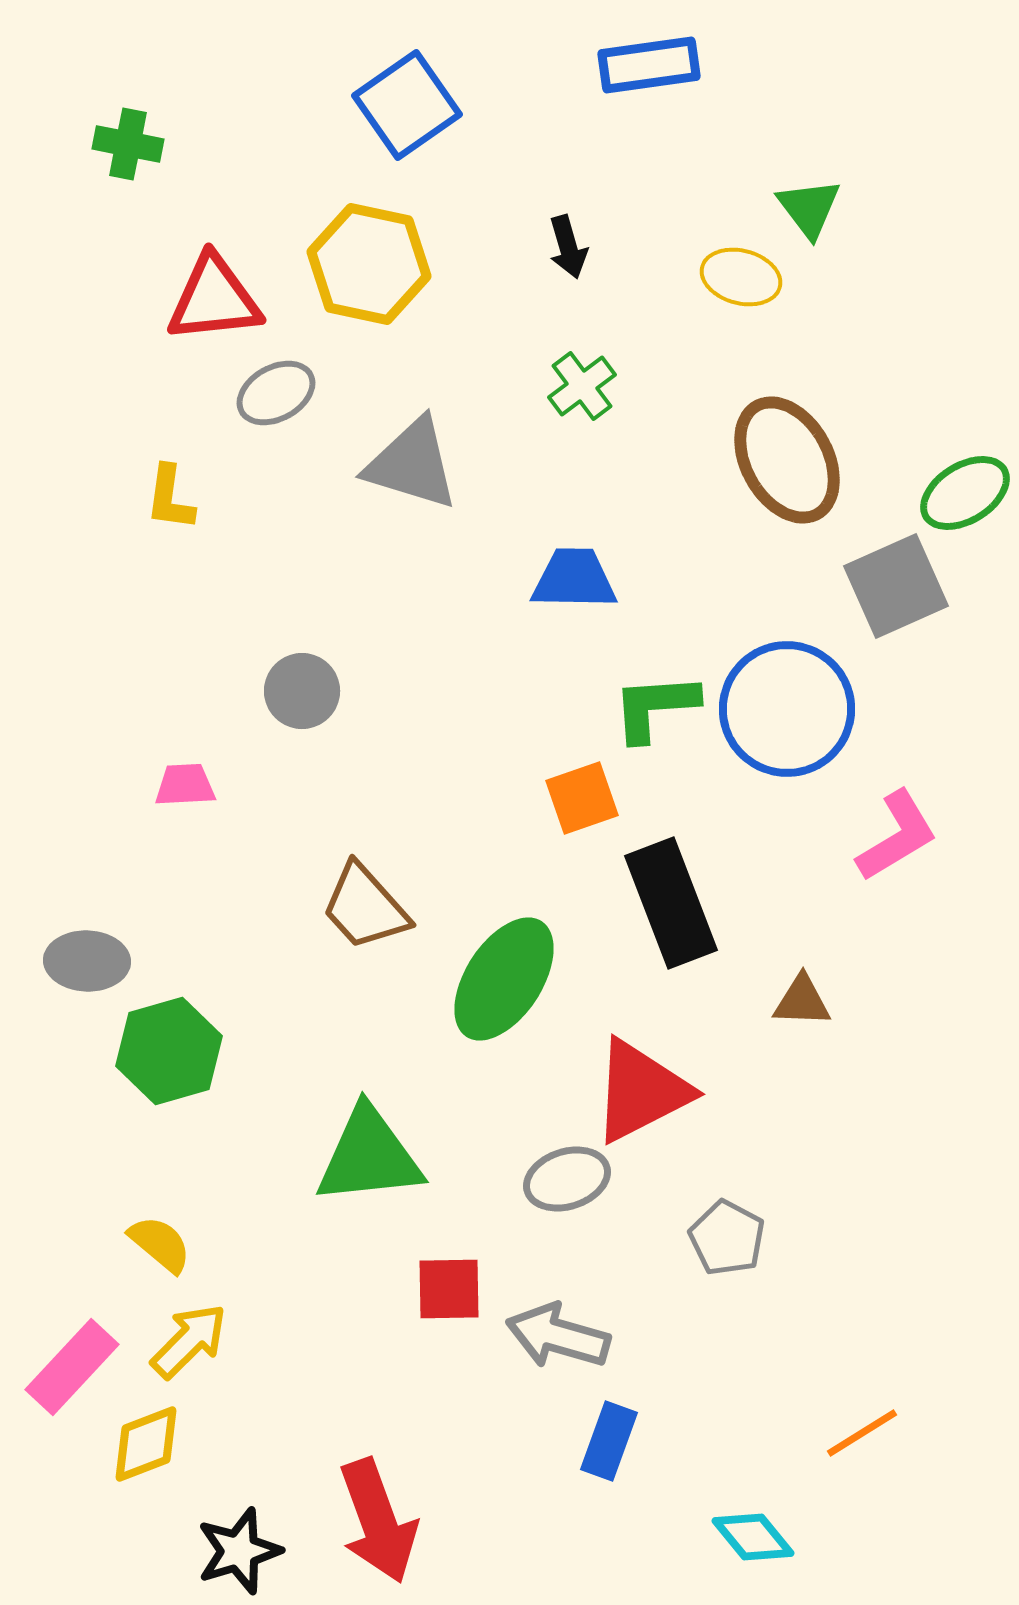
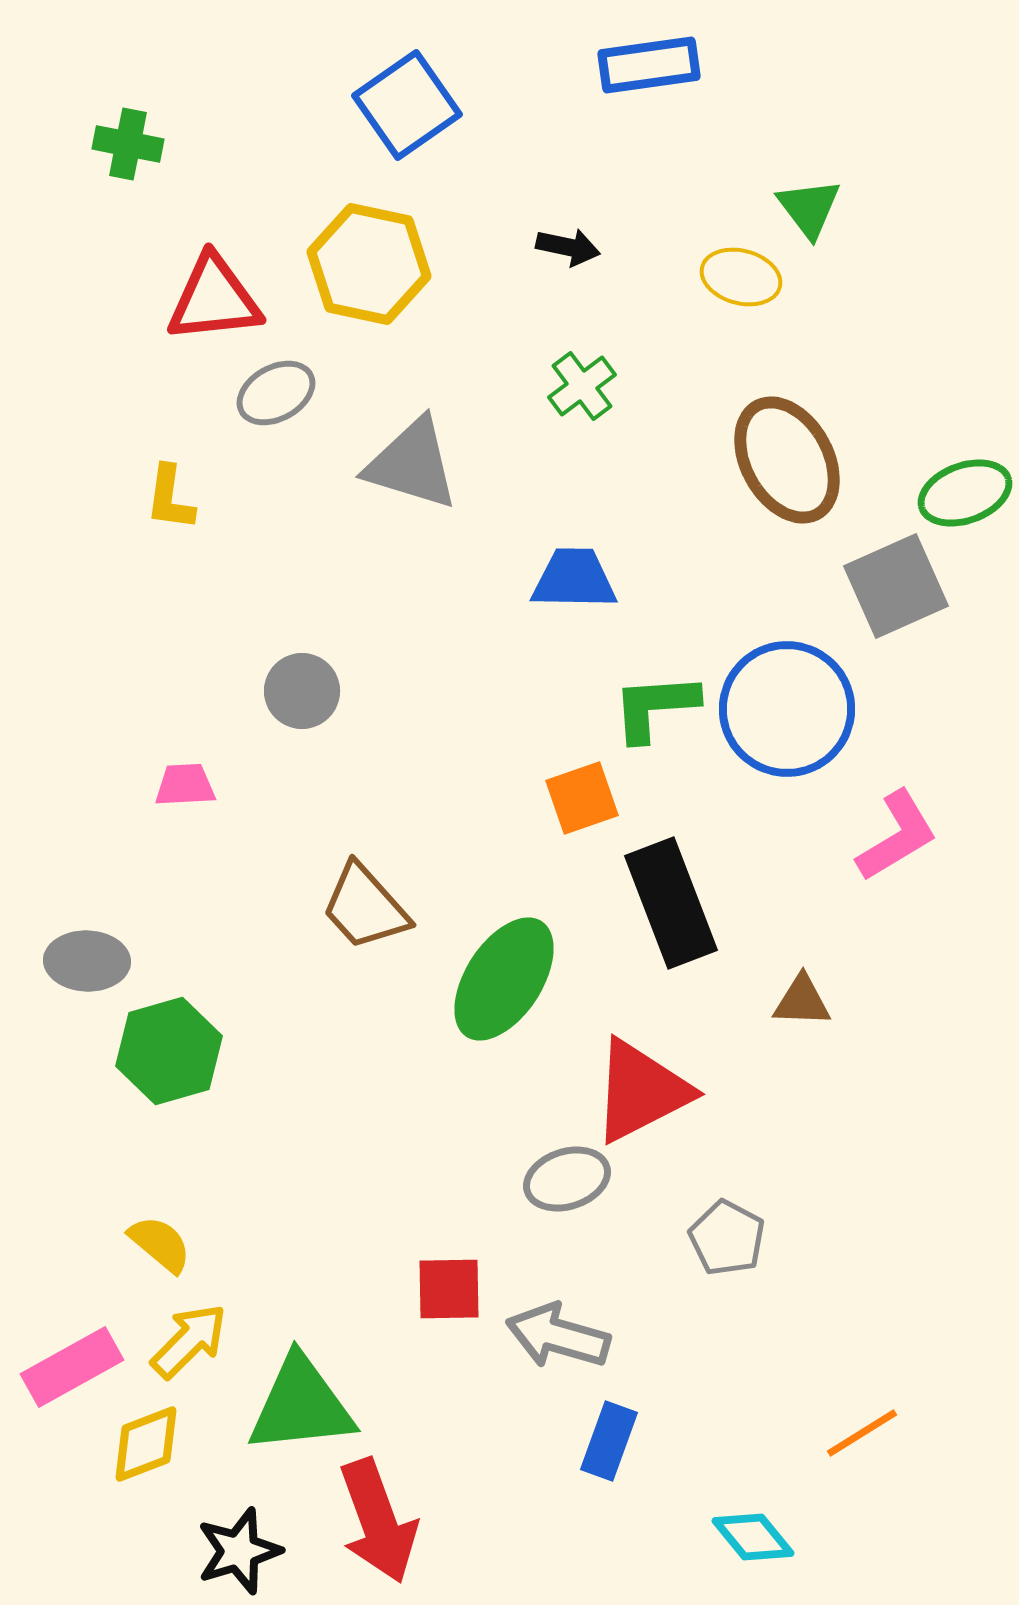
black arrow at (568, 247): rotated 62 degrees counterclockwise
green ellipse at (965, 493): rotated 12 degrees clockwise
green triangle at (369, 1156): moved 68 px left, 249 px down
pink rectangle at (72, 1367): rotated 18 degrees clockwise
